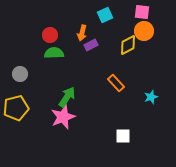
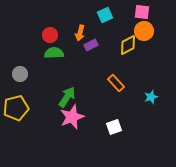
orange arrow: moved 2 px left
pink star: moved 9 px right
white square: moved 9 px left, 9 px up; rotated 21 degrees counterclockwise
